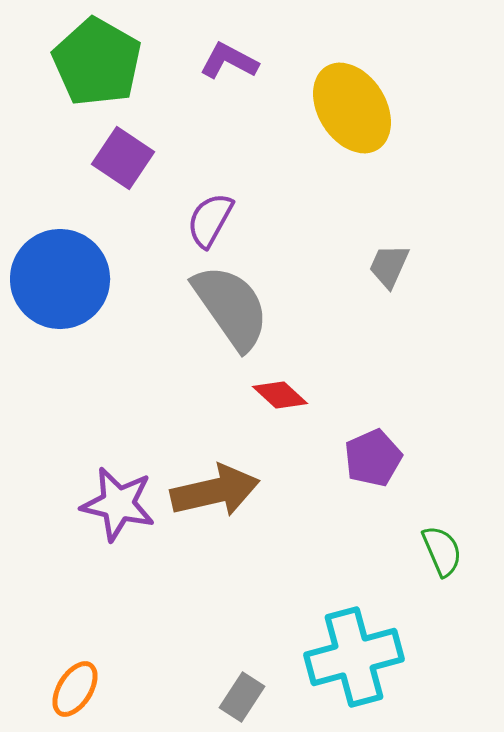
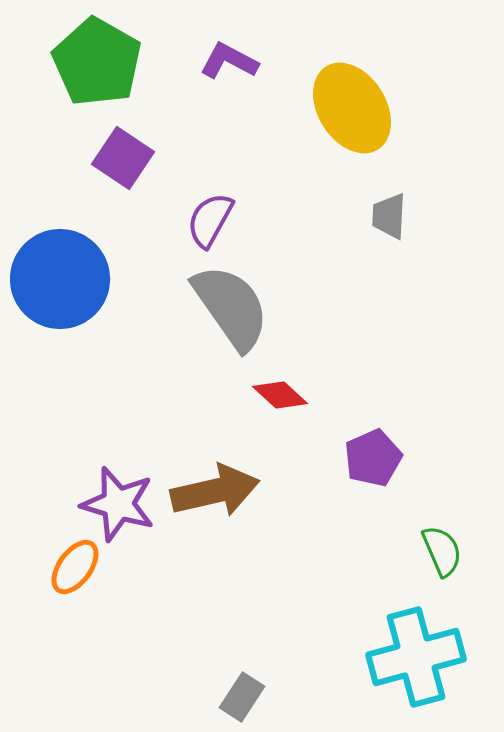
gray trapezoid: moved 50 px up; rotated 21 degrees counterclockwise
purple star: rotated 4 degrees clockwise
cyan cross: moved 62 px right
orange ellipse: moved 122 px up; rotated 4 degrees clockwise
